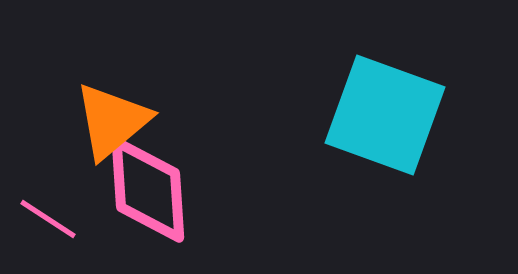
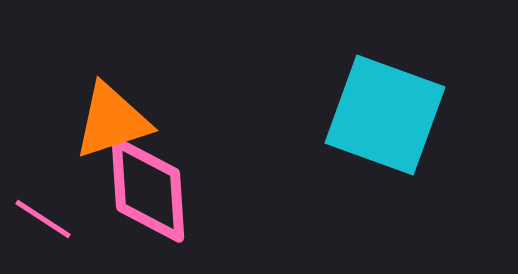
orange triangle: rotated 22 degrees clockwise
pink line: moved 5 px left
